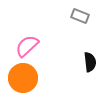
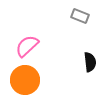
orange circle: moved 2 px right, 2 px down
